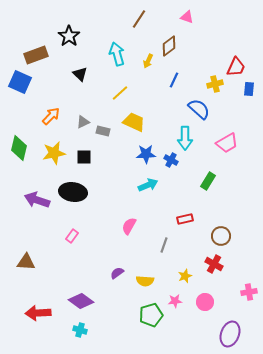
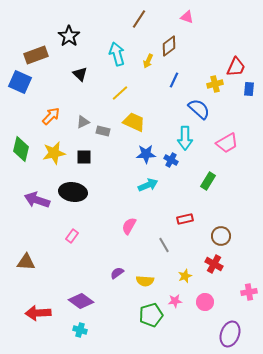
green diamond at (19, 148): moved 2 px right, 1 px down
gray line at (164, 245): rotated 49 degrees counterclockwise
